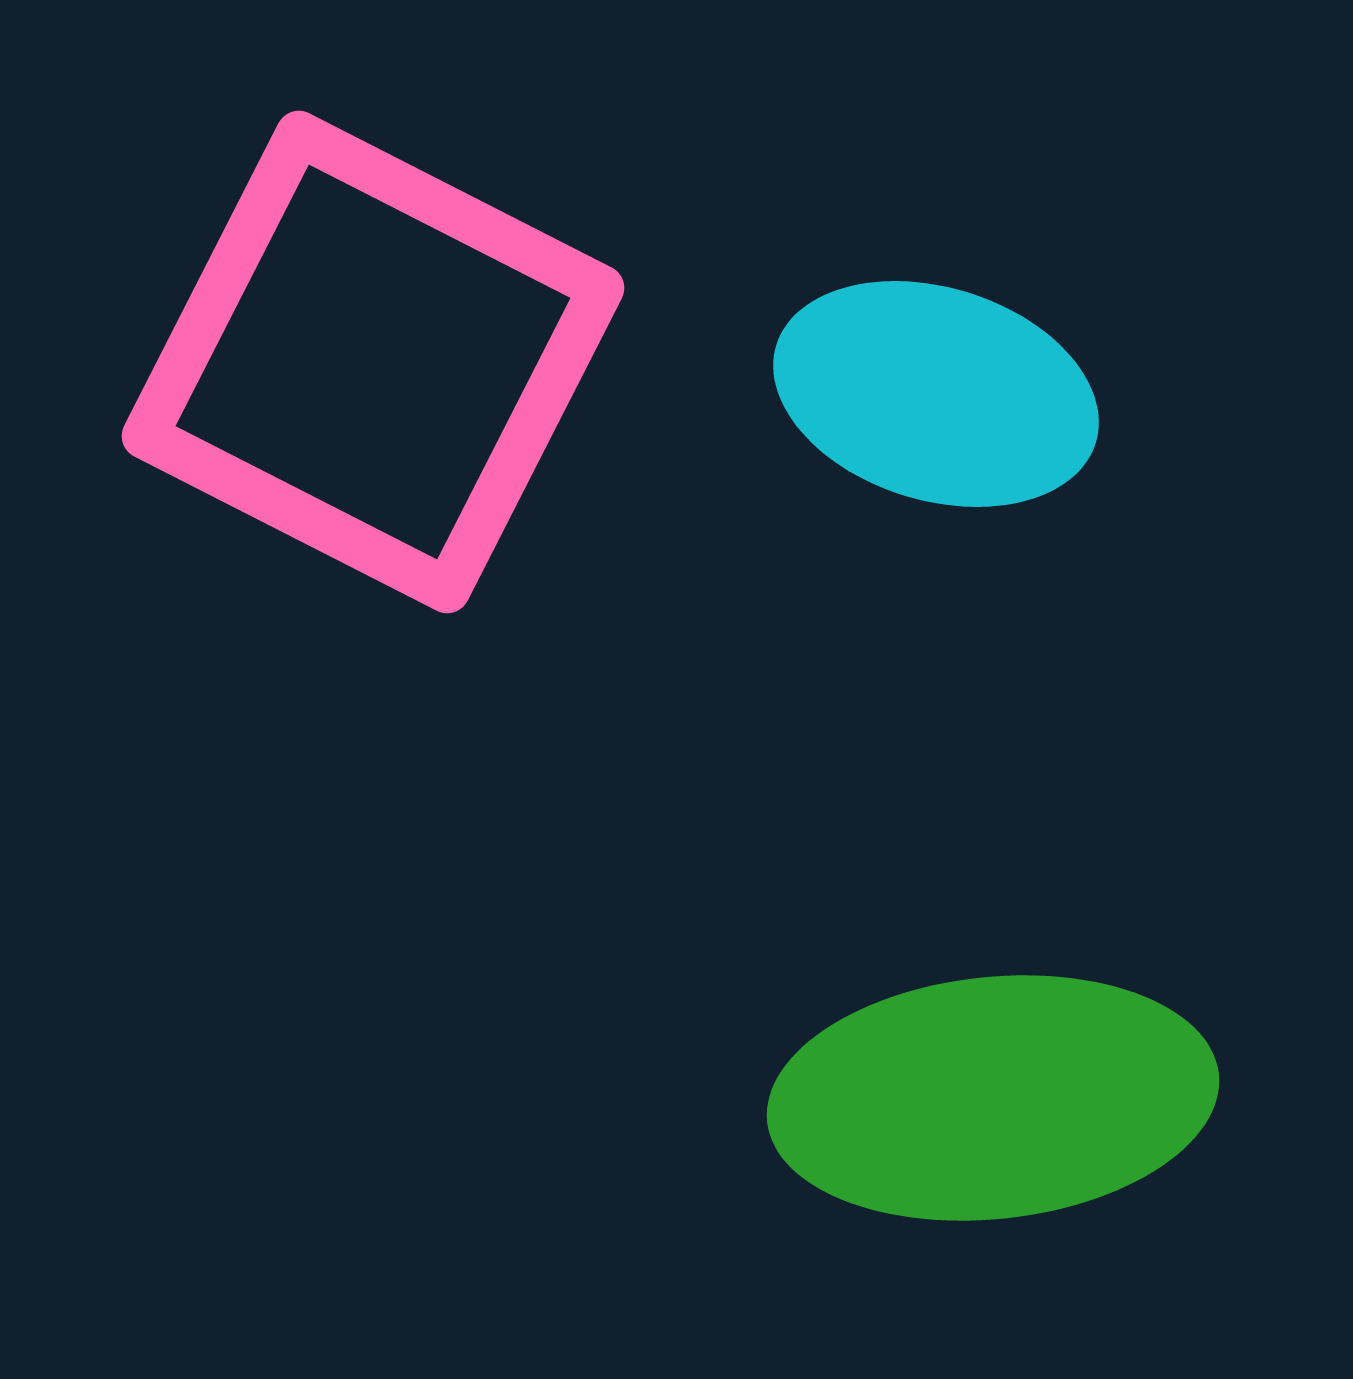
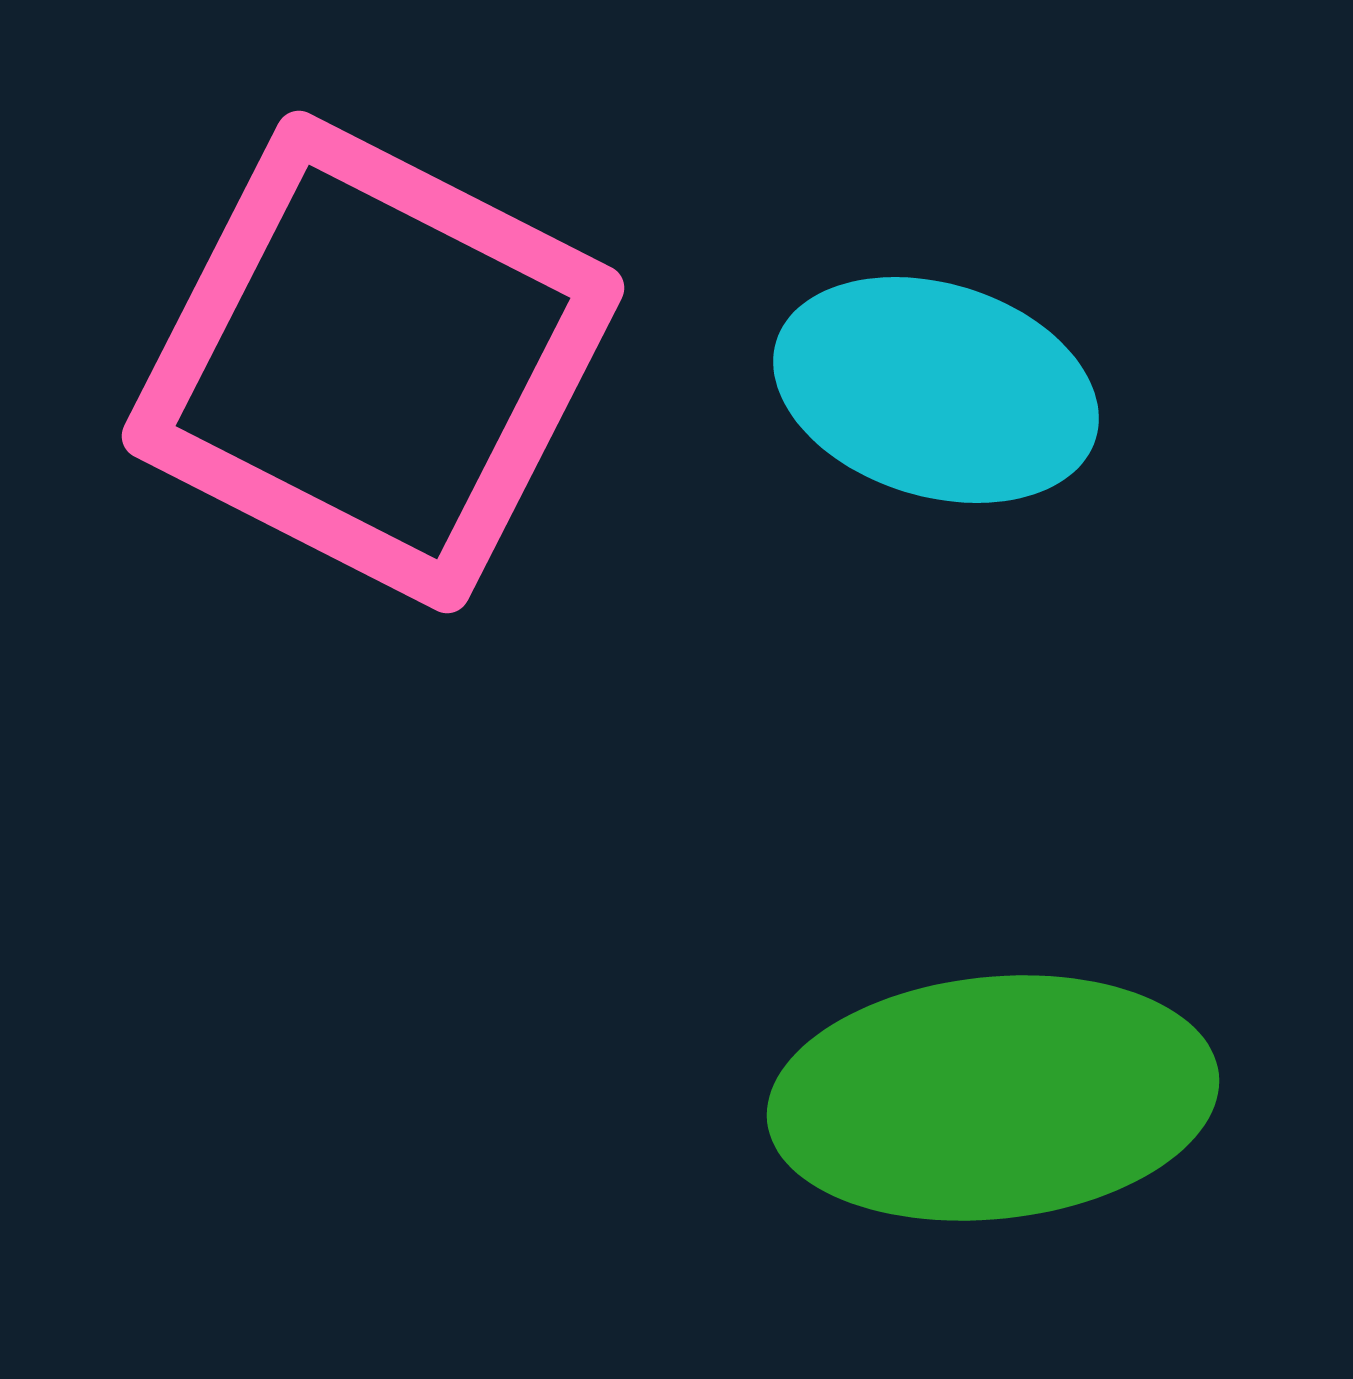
cyan ellipse: moved 4 px up
